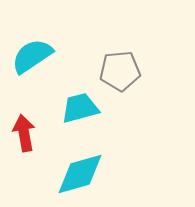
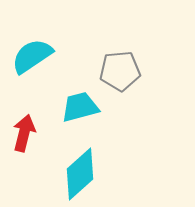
cyan trapezoid: moved 1 px up
red arrow: rotated 24 degrees clockwise
cyan diamond: rotated 26 degrees counterclockwise
